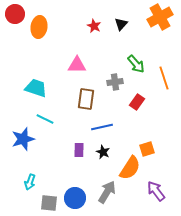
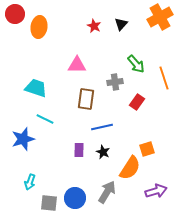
purple arrow: rotated 110 degrees clockwise
